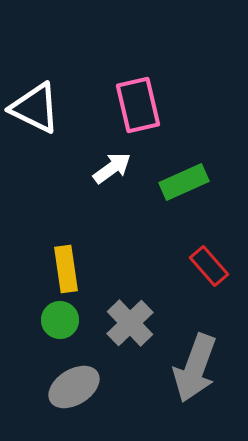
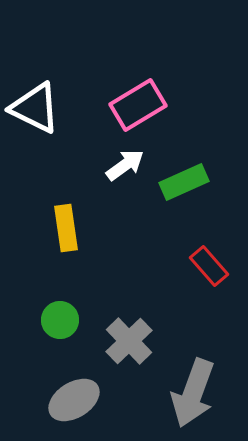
pink rectangle: rotated 72 degrees clockwise
white arrow: moved 13 px right, 3 px up
yellow rectangle: moved 41 px up
gray cross: moved 1 px left, 18 px down
gray arrow: moved 2 px left, 25 px down
gray ellipse: moved 13 px down
